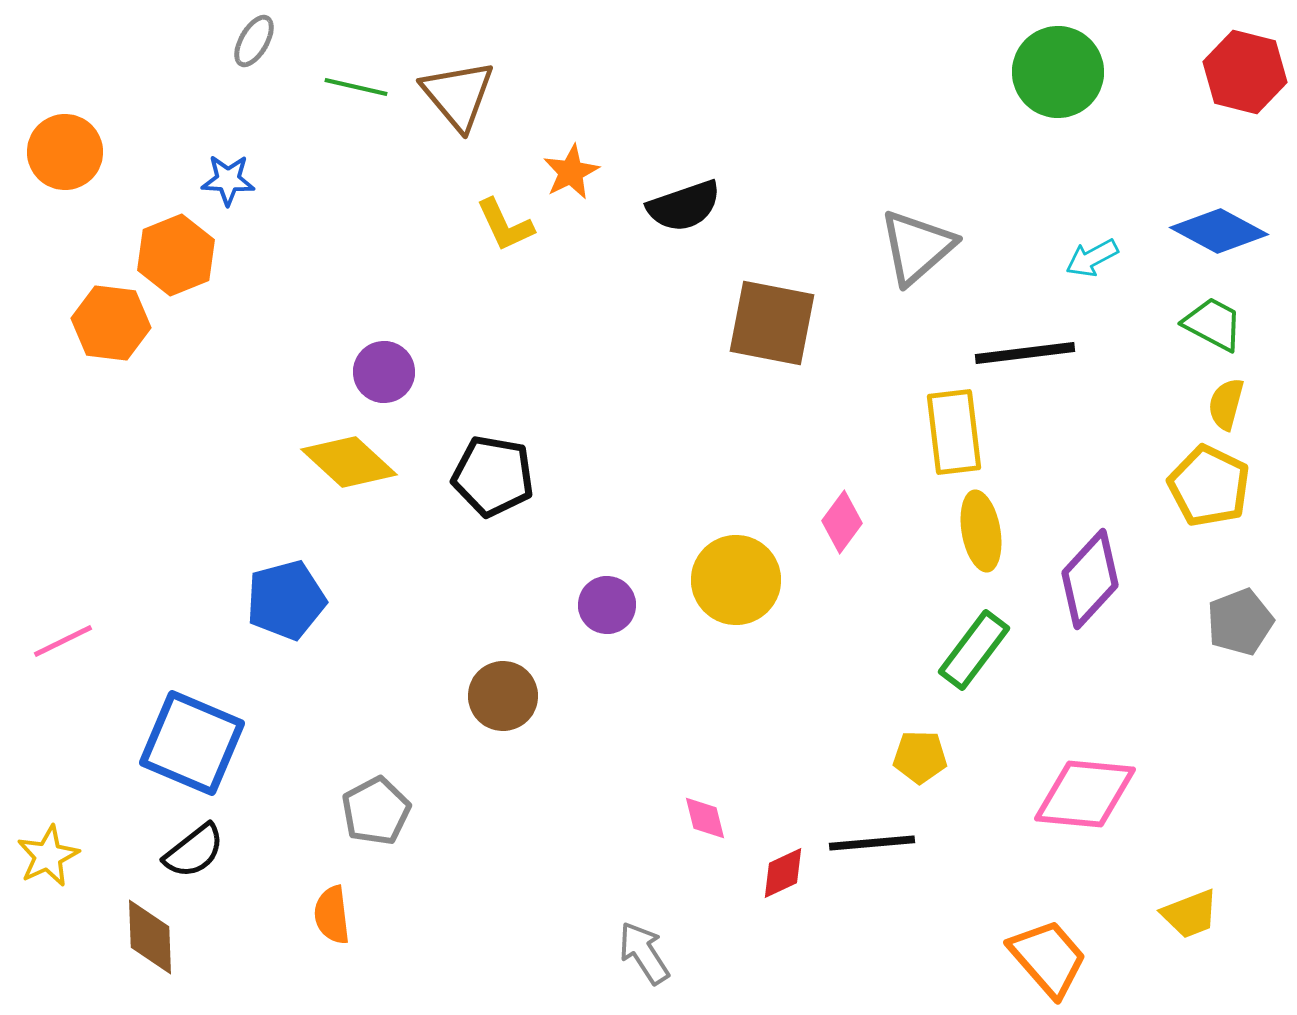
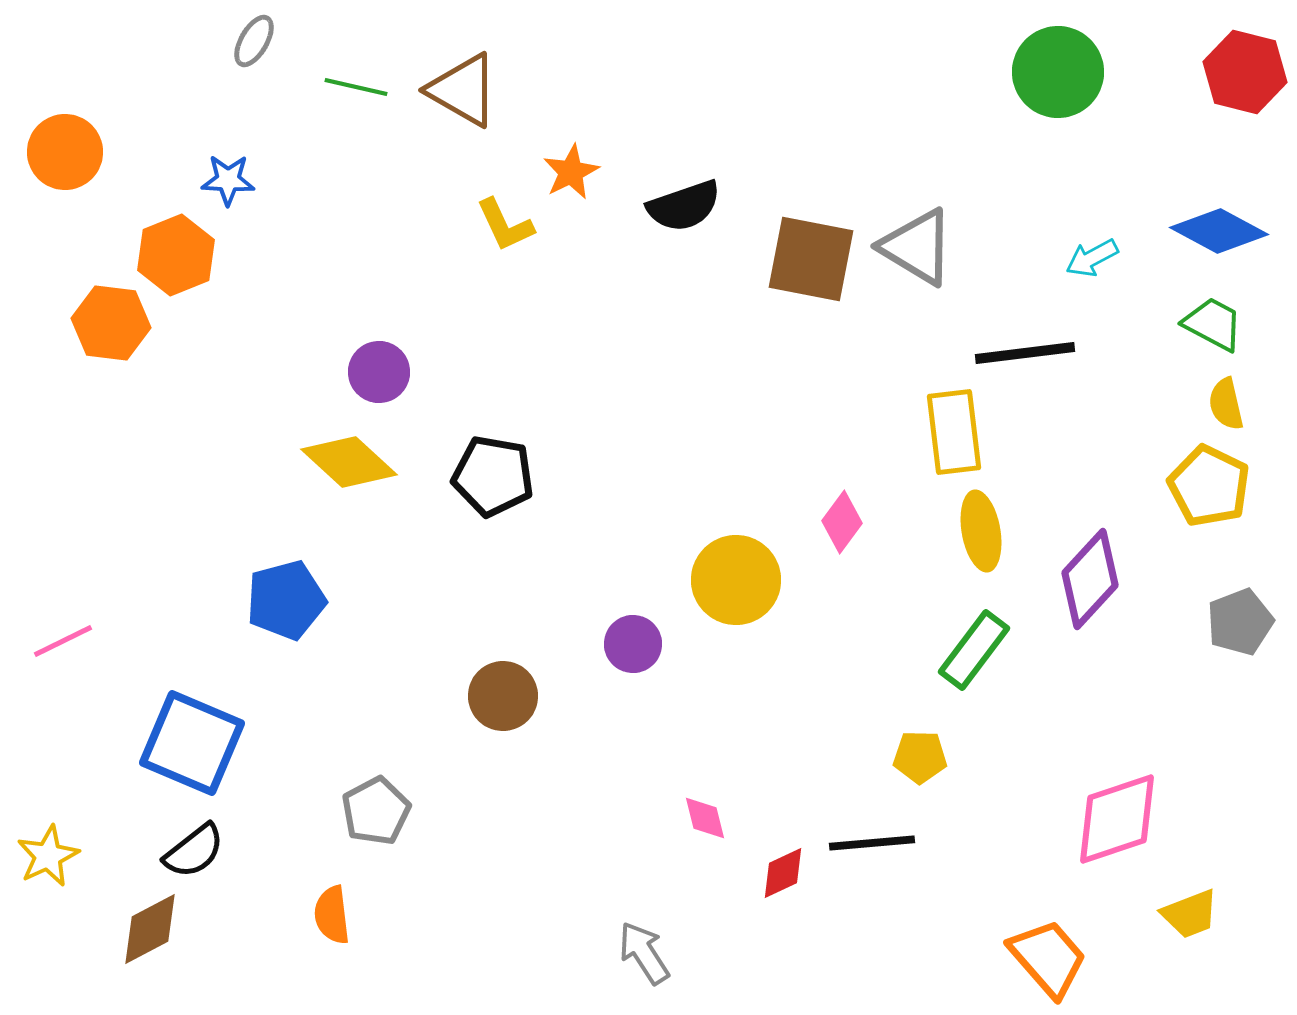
brown triangle at (458, 95): moved 5 px right, 5 px up; rotated 20 degrees counterclockwise
gray triangle at (917, 247): rotated 48 degrees counterclockwise
brown square at (772, 323): moved 39 px right, 64 px up
purple circle at (384, 372): moved 5 px left
yellow semicircle at (1226, 404): rotated 28 degrees counterclockwise
purple circle at (607, 605): moved 26 px right, 39 px down
pink diamond at (1085, 794): moved 32 px right, 25 px down; rotated 24 degrees counterclockwise
brown diamond at (150, 937): moved 8 px up; rotated 64 degrees clockwise
